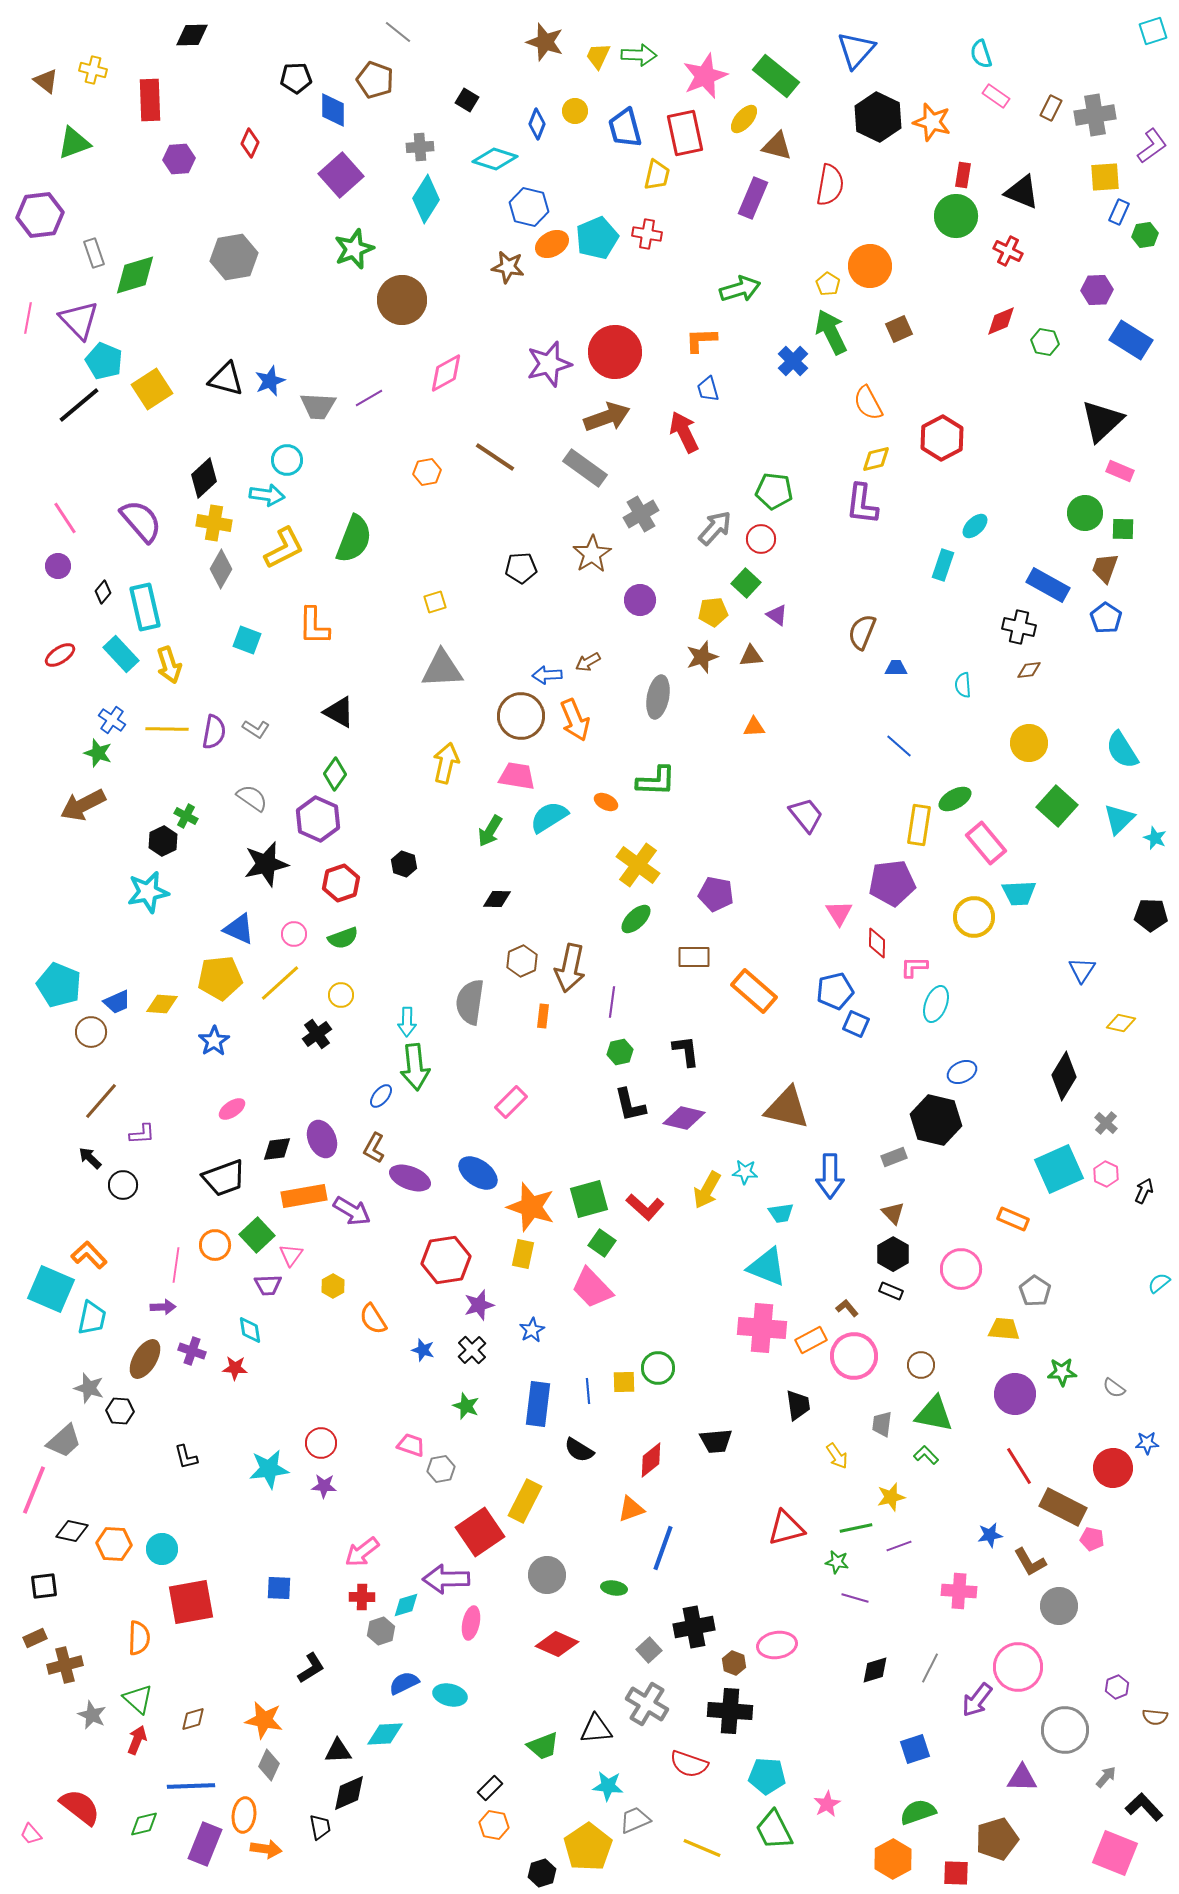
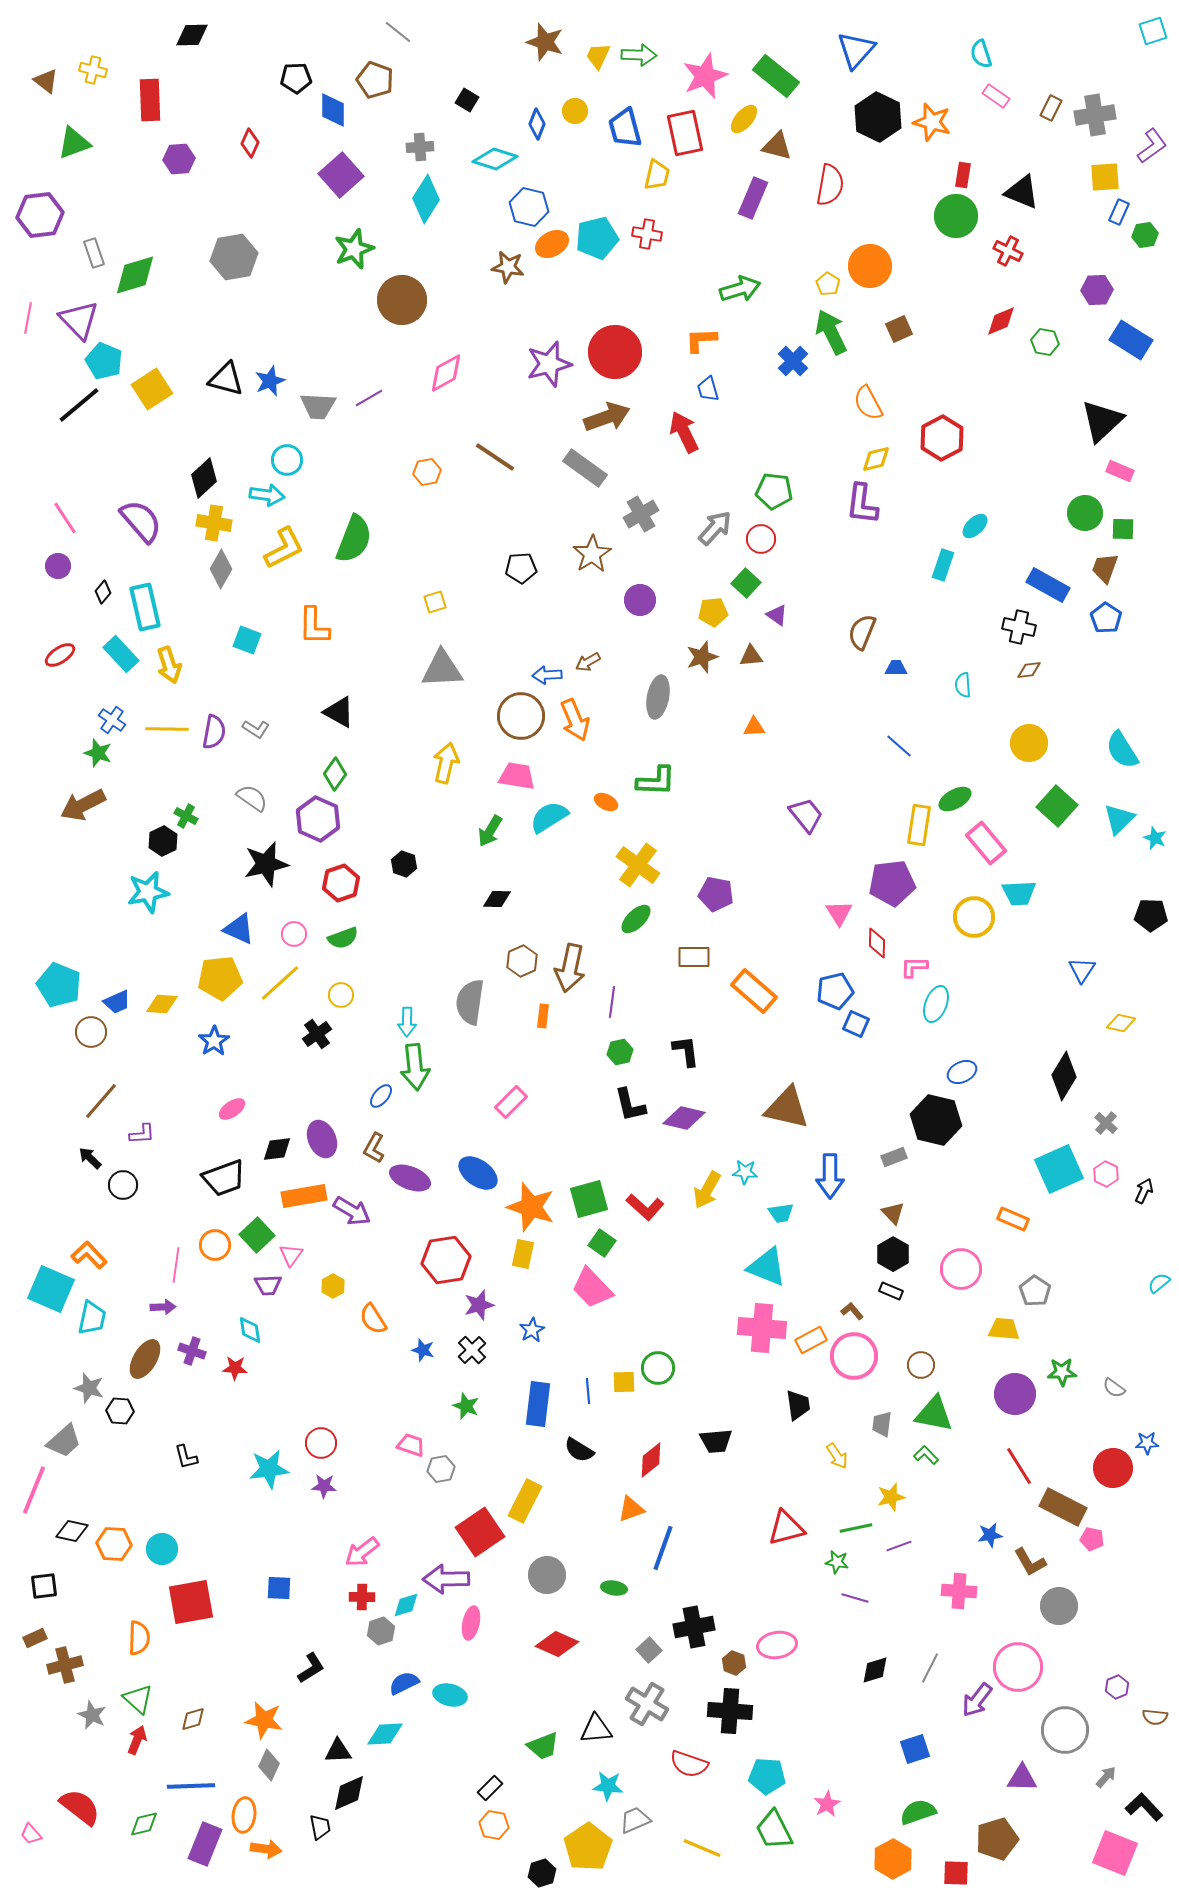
cyan pentagon at (597, 238): rotated 9 degrees clockwise
brown L-shape at (847, 1308): moved 5 px right, 3 px down
